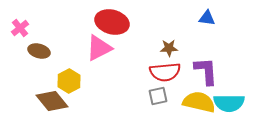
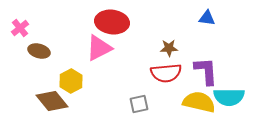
red ellipse: rotated 8 degrees counterclockwise
red semicircle: moved 1 px right, 1 px down
yellow hexagon: moved 2 px right
gray square: moved 19 px left, 8 px down
cyan semicircle: moved 6 px up
